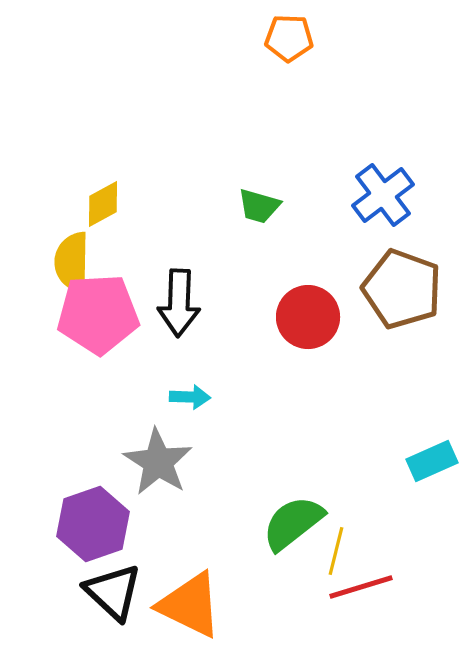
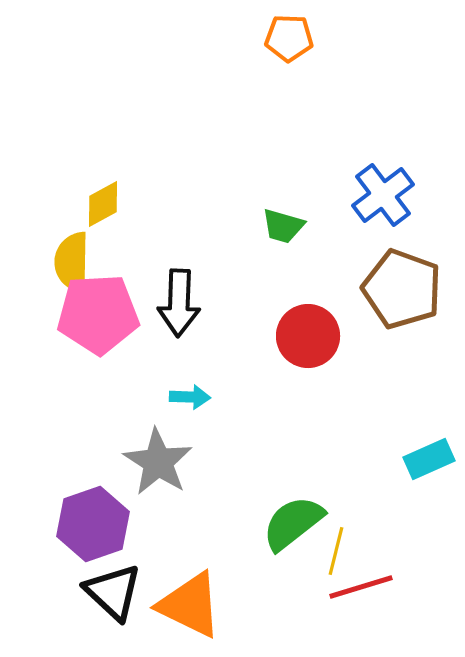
green trapezoid: moved 24 px right, 20 px down
red circle: moved 19 px down
cyan rectangle: moved 3 px left, 2 px up
